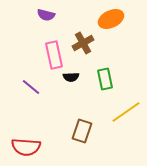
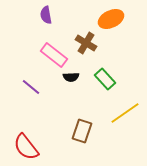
purple semicircle: rotated 66 degrees clockwise
brown cross: moved 3 px right; rotated 30 degrees counterclockwise
pink rectangle: rotated 40 degrees counterclockwise
green rectangle: rotated 30 degrees counterclockwise
yellow line: moved 1 px left, 1 px down
red semicircle: rotated 48 degrees clockwise
